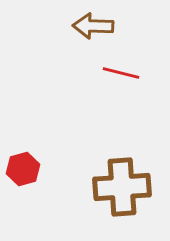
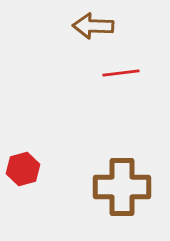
red line: rotated 21 degrees counterclockwise
brown cross: rotated 4 degrees clockwise
